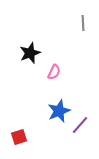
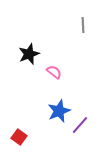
gray line: moved 2 px down
black star: moved 1 px left, 1 px down
pink semicircle: rotated 77 degrees counterclockwise
red square: rotated 35 degrees counterclockwise
